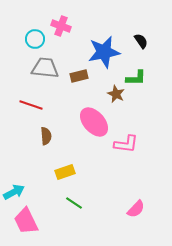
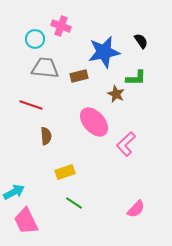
pink L-shape: rotated 130 degrees clockwise
